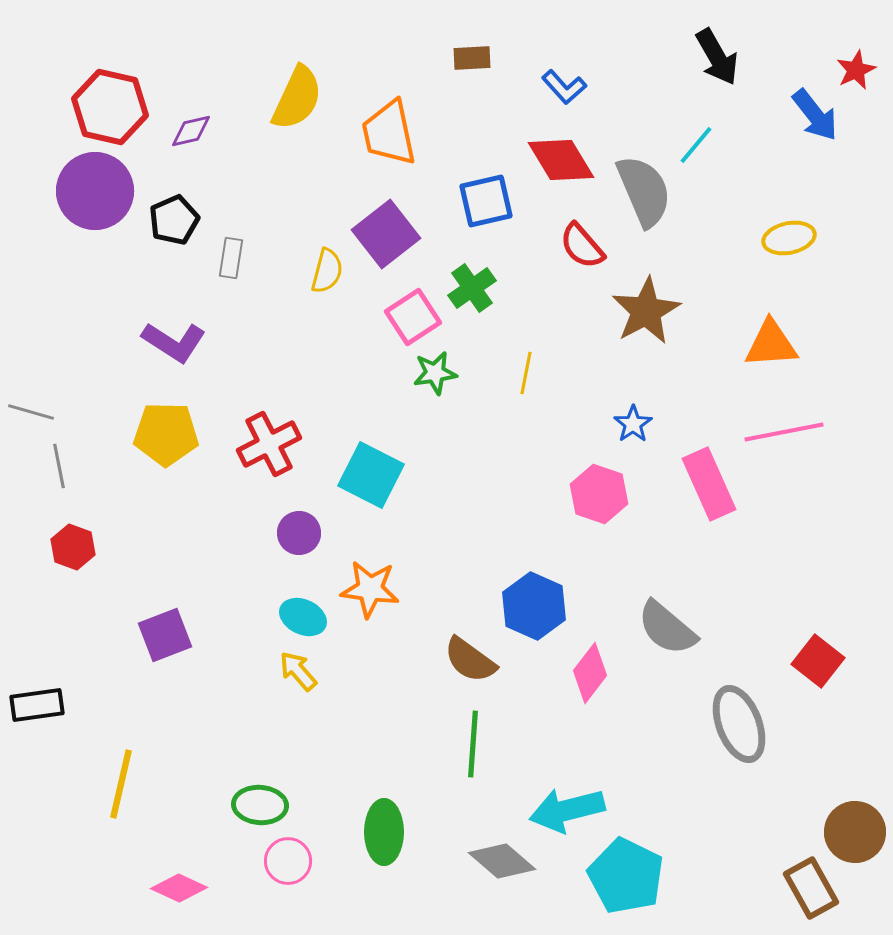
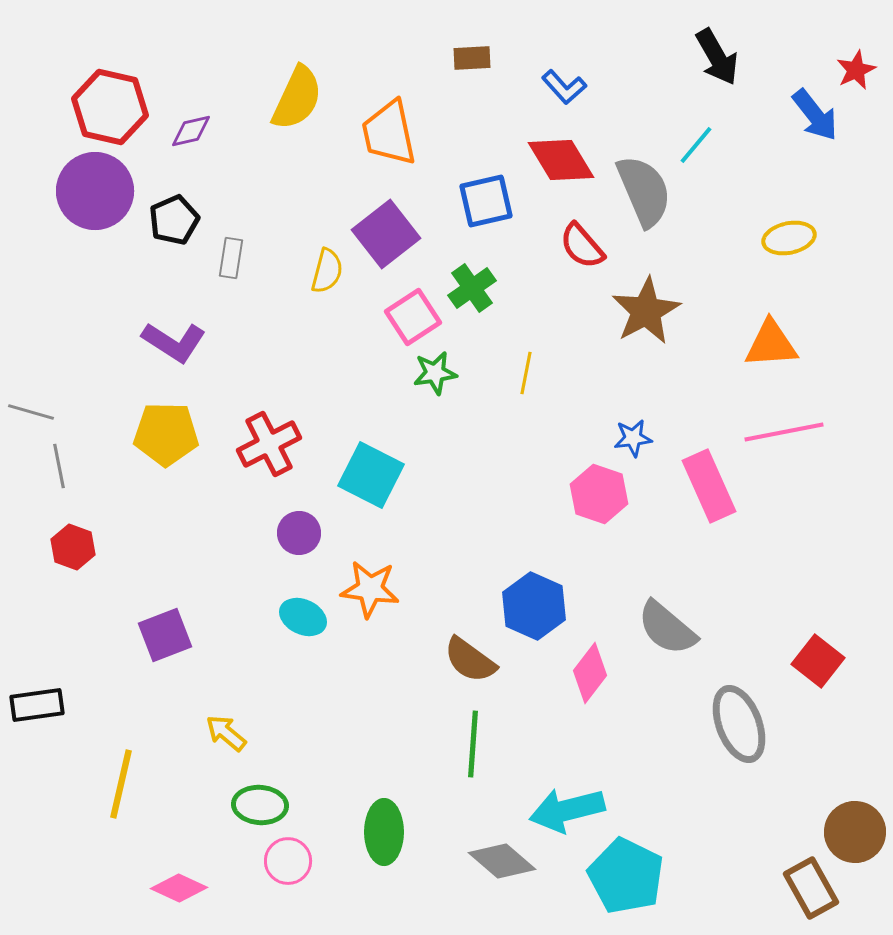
blue star at (633, 424): moved 14 px down; rotated 27 degrees clockwise
pink rectangle at (709, 484): moved 2 px down
yellow arrow at (298, 671): moved 72 px left, 62 px down; rotated 9 degrees counterclockwise
